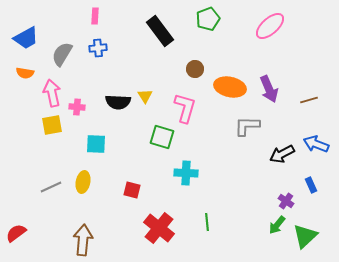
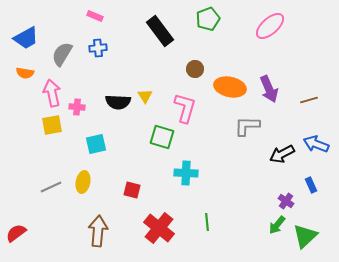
pink rectangle: rotated 70 degrees counterclockwise
cyan square: rotated 15 degrees counterclockwise
brown arrow: moved 15 px right, 9 px up
